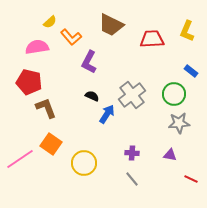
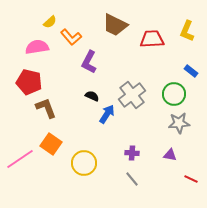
brown trapezoid: moved 4 px right
